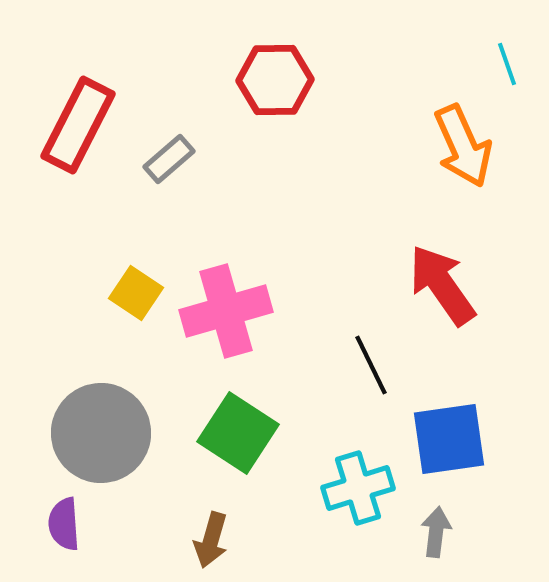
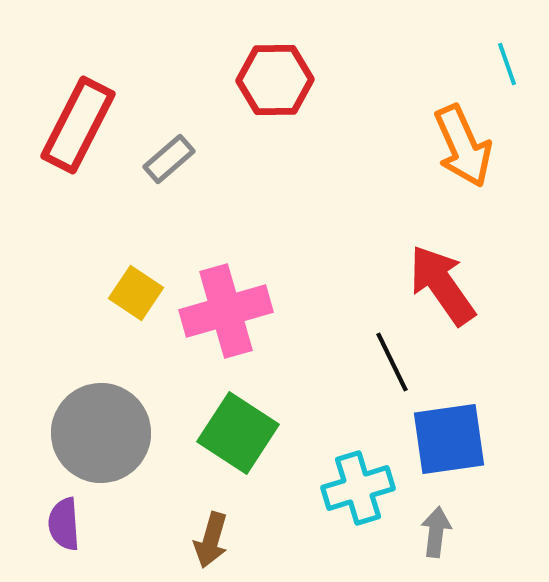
black line: moved 21 px right, 3 px up
